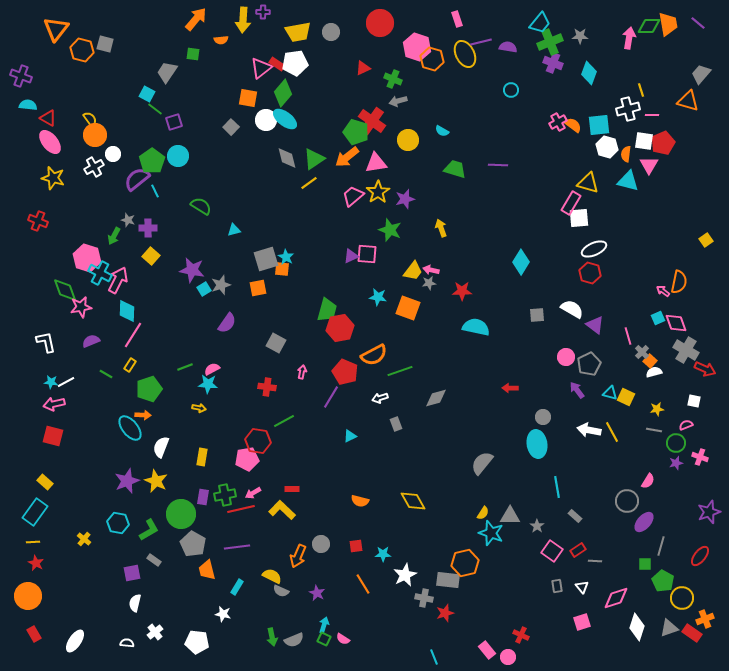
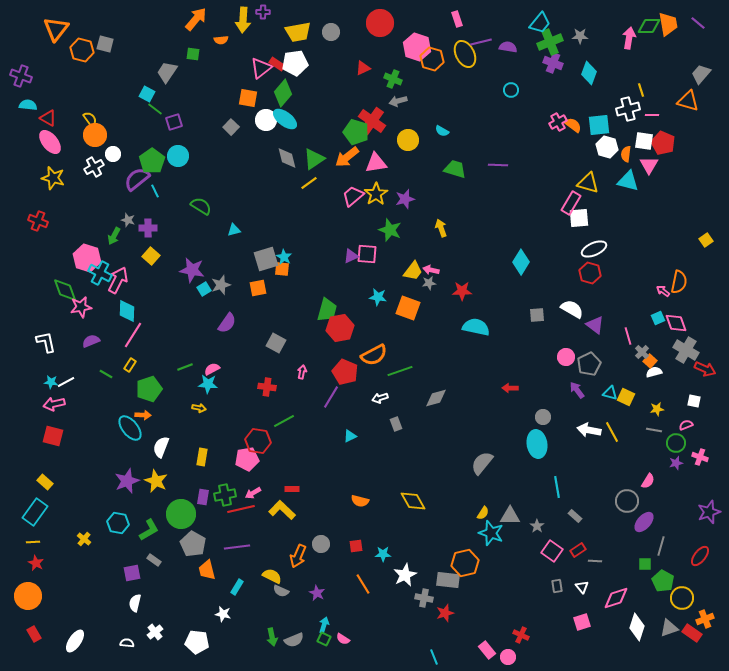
red pentagon at (663, 143): rotated 25 degrees counterclockwise
yellow star at (378, 192): moved 2 px left, 2 px down
cyan star at (286, 257): moved 2 px left
